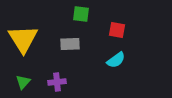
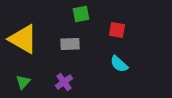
green square: rotated 18 degrees counterclockwise
yellow triangle: rotated 28 degrees counterclockwise
cyan semicircle: moved 3 px right, 4 px down; rotated 78 degrees clockwise
purple cross: moved 7 px right; rotated 30 degrees counterclockwise
